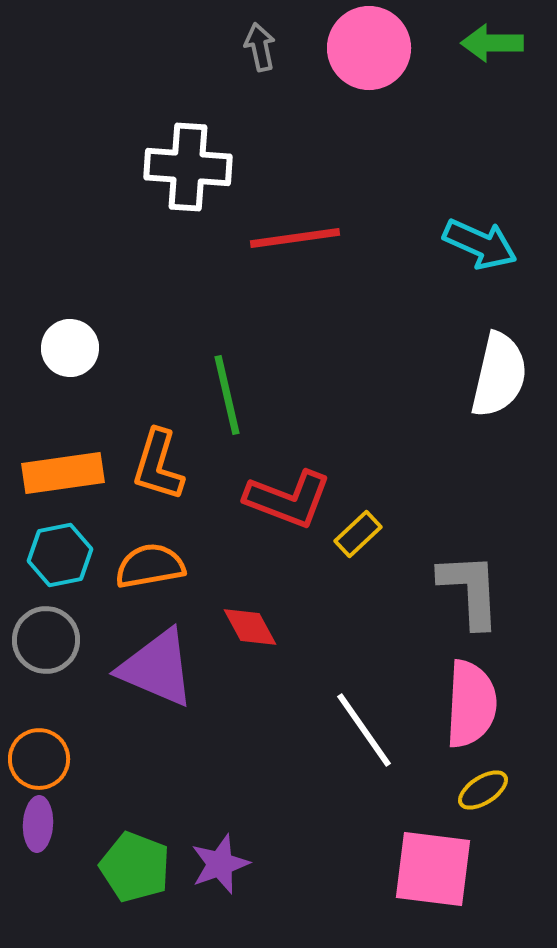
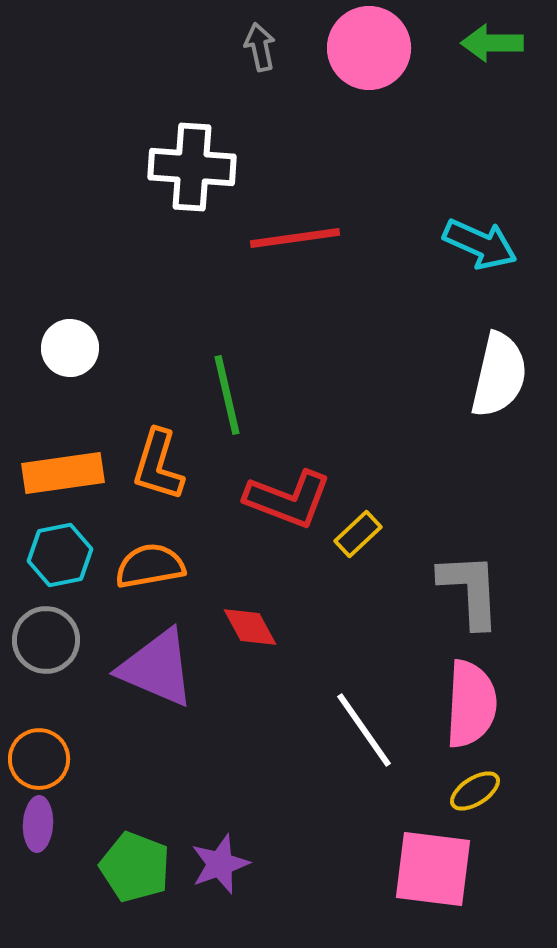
white cross: moved 4 px right
yellow ellipse: moved 8 px left, 1 px down
